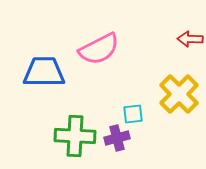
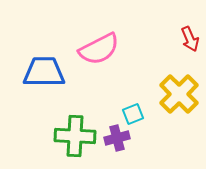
red arrow: rotated 115 degrees counterclockwise
cyan square: rotated 15 degrees counterclockwise
